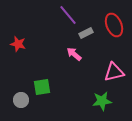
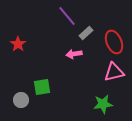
purple line: moved 1 px left, 1 px down
red ellipse: moved 17 px down
gray rectangle: rotated 16 degrees counterclockwise
red star: rotated 21 degrees clockwise
pink arrow: rotated 49 degrees counterclockwise
green star: moved 1 px right, 3 px down
